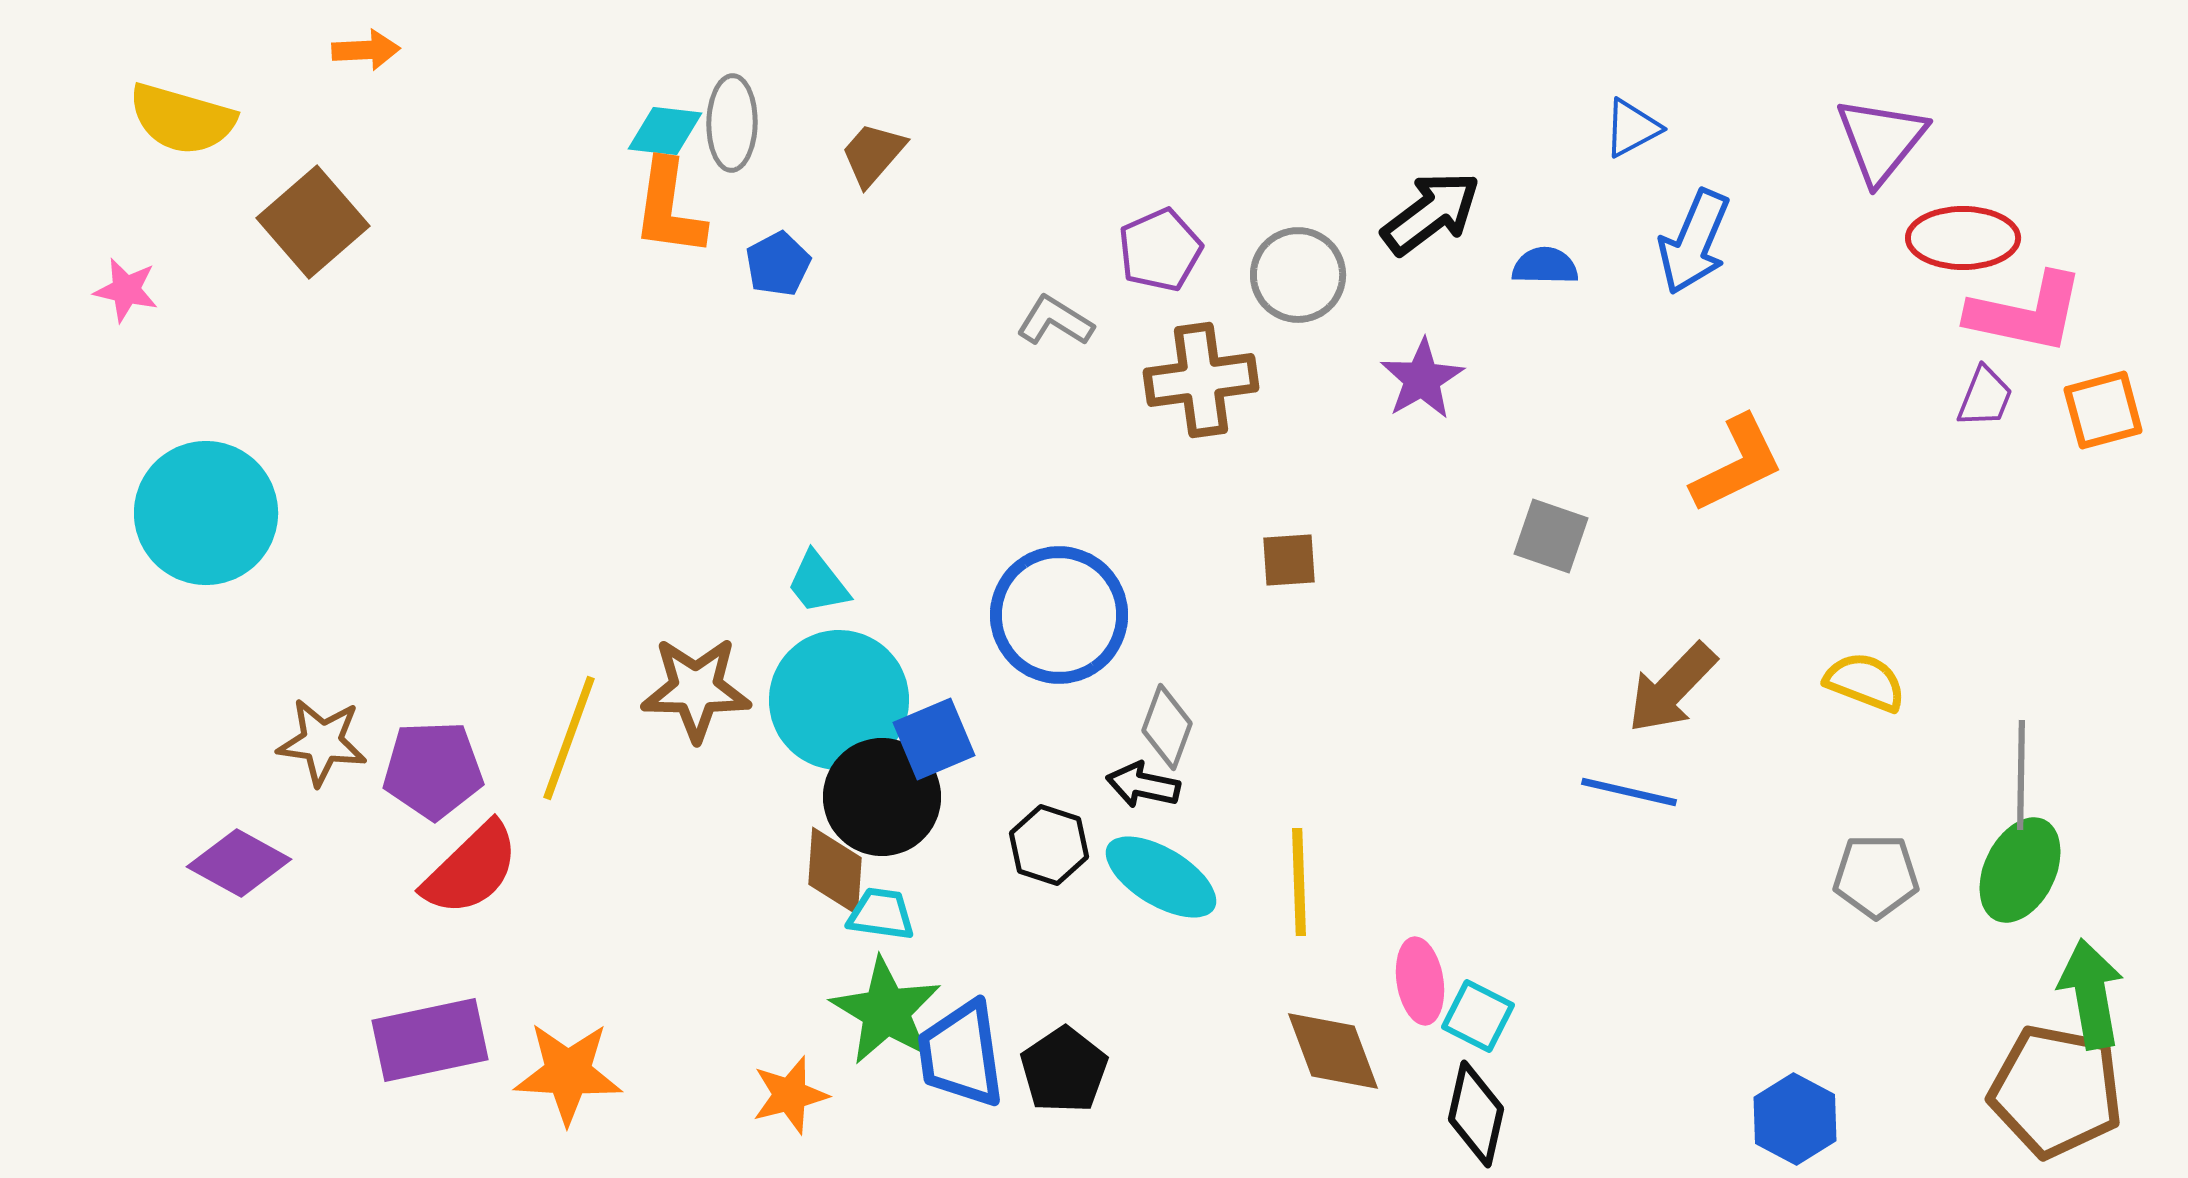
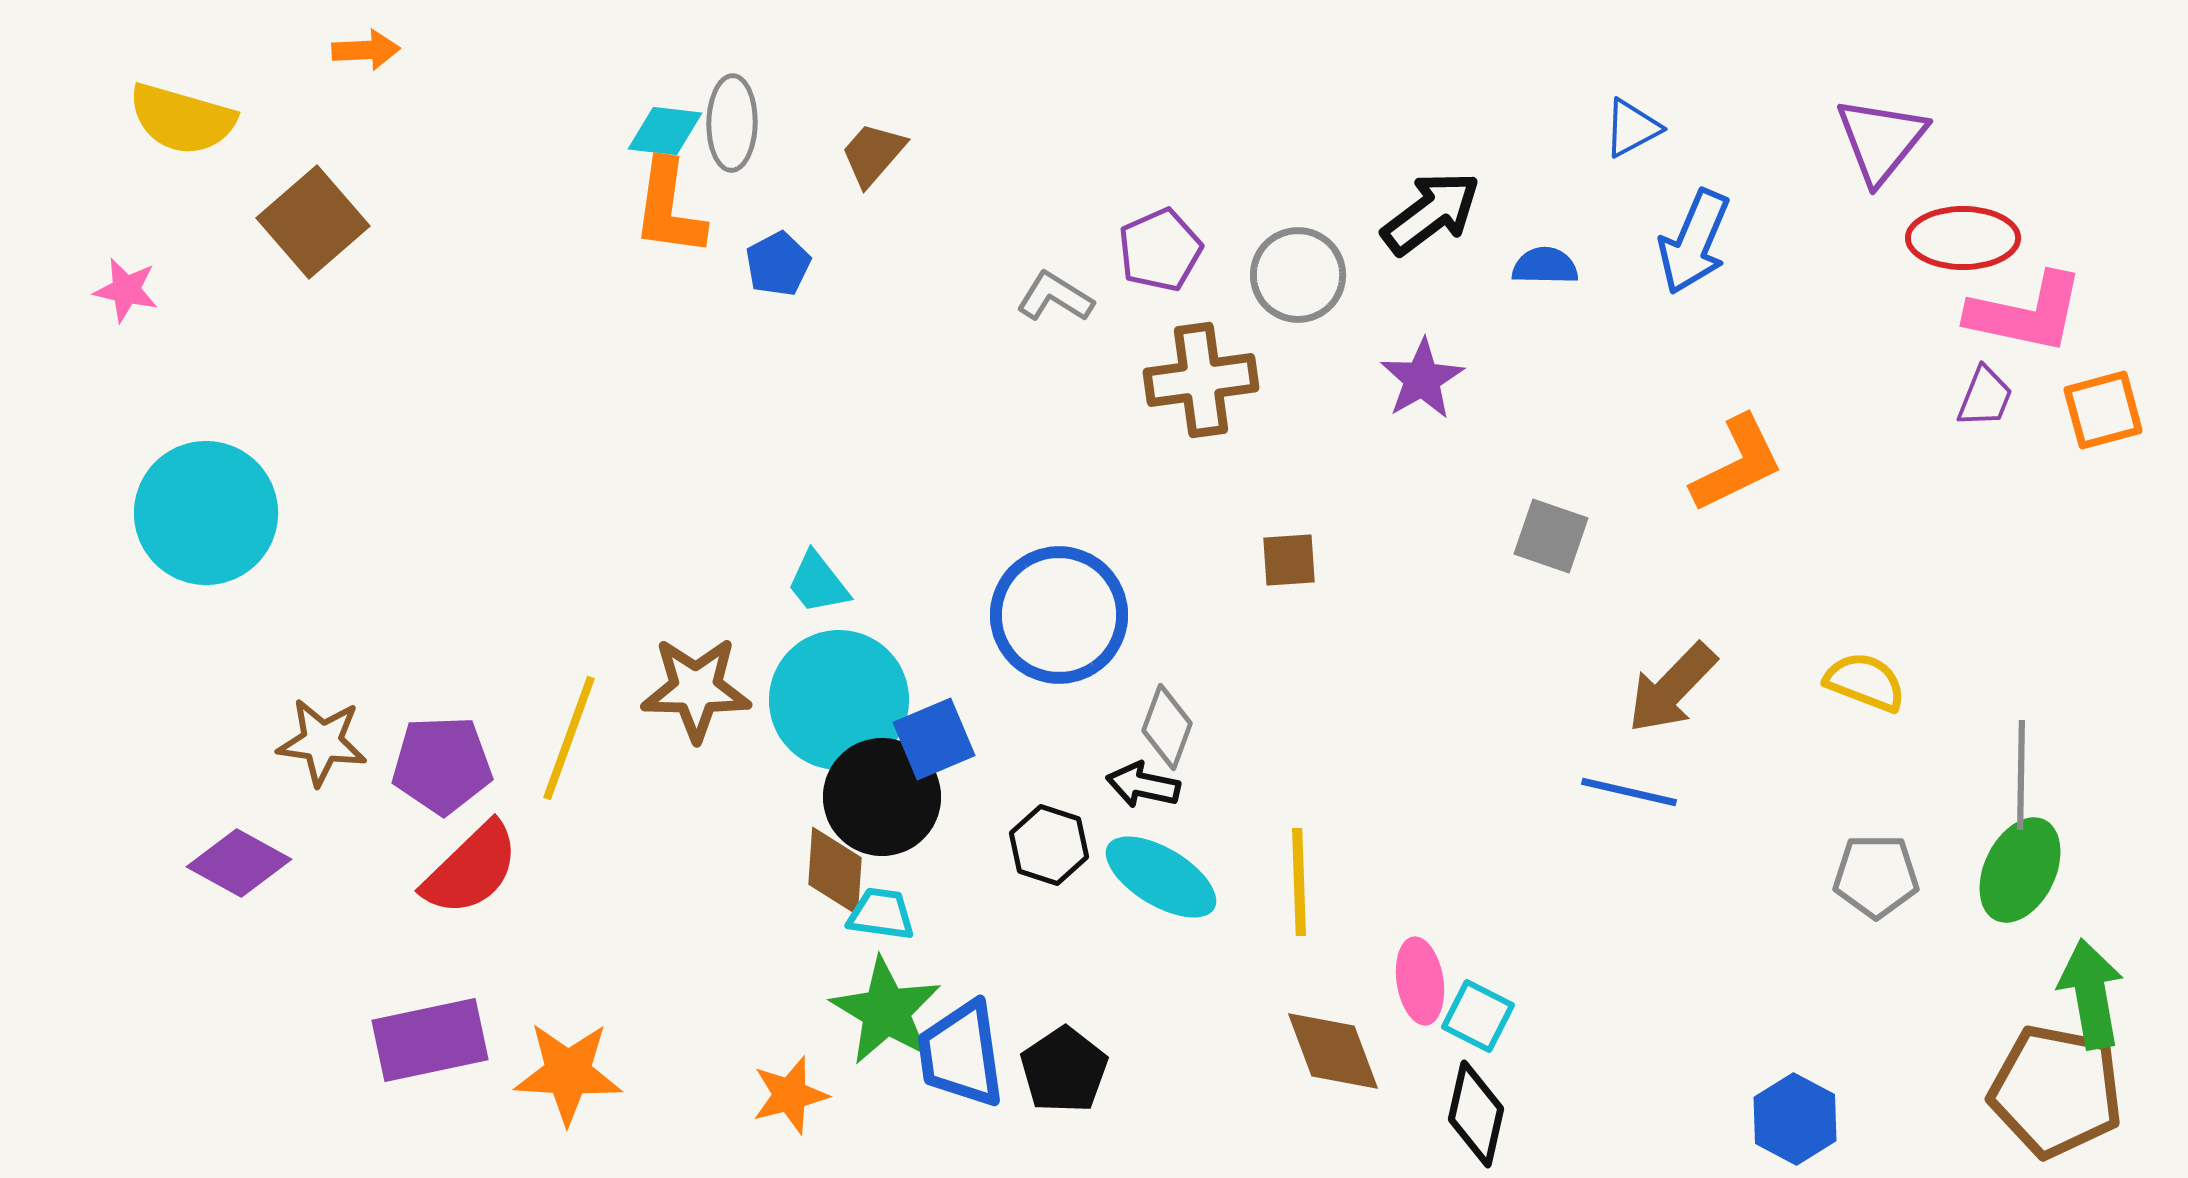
gray L-shape at (1055, 321): moved 24 px up
purple pentagon at (433, 770): moved 9 px right, 5 px up
